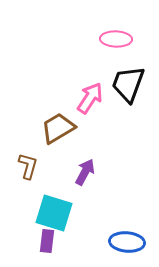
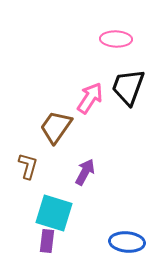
black trapezoid: moved 3 px down
brown trapezoid: moved 2 px left, 1 px up; rotated 24 degrees counterclockwise
